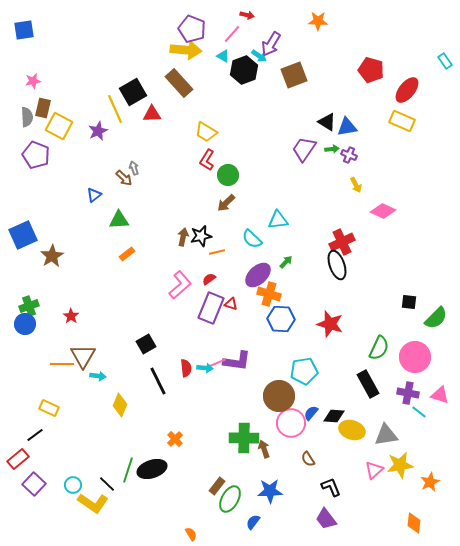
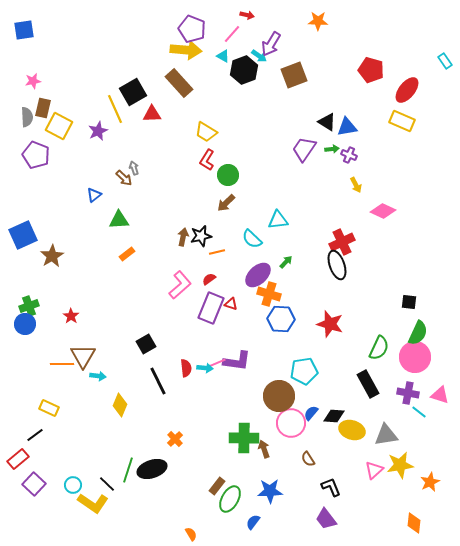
green semicircle at (436, 318): moved 18 px left, 15 px down; rotated 20 degrees counterclockwise
